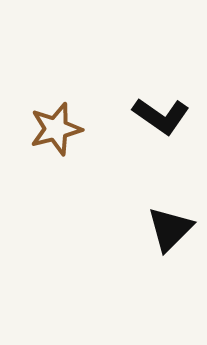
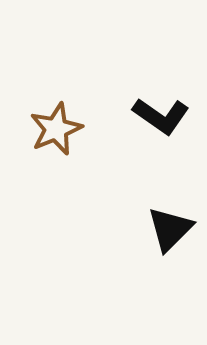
brown star: rotated 8 degrees counterclockwise
